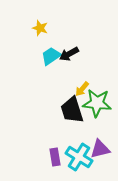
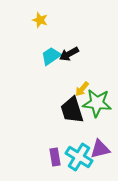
yellow star: moved 8 px up
